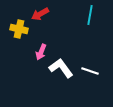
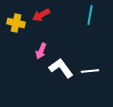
red arrow: moved 1 px right, 1 px down
yellow cross: moved 3 px left, 6 px up
pink arrow: moved 1 px up
white line: rotated 24 degrees counterclockwise
